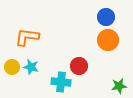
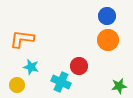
blue circle: moved 1 px right, 1 px up
orange L-shape: moved 5 px left, 2 px down
yellow circle: moved 5 px right, 18 px down
cyan cross: rotated 18 degrees clockwise
